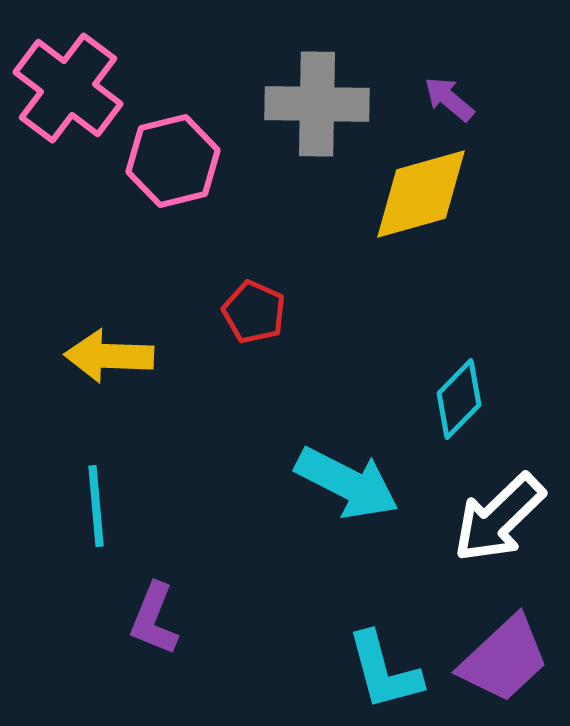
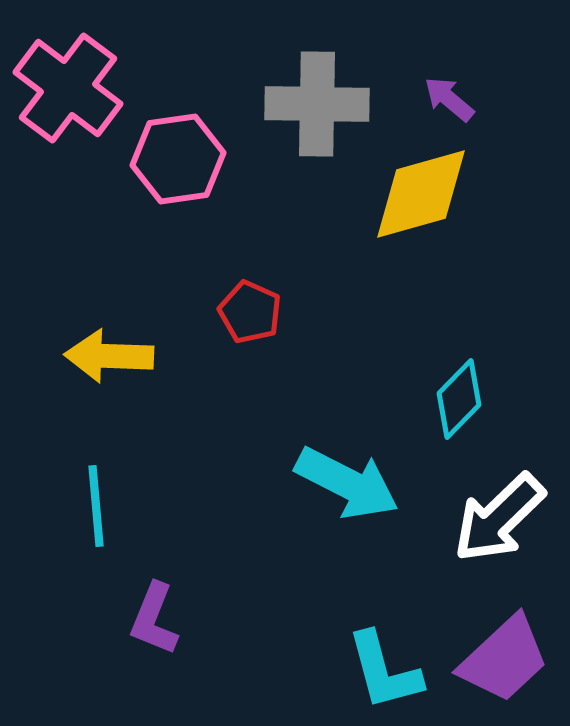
pink hexagon: moved 5 px right, 2 px up; rotated 6 degrees clockwise
red pentagon: moved 4 px left
